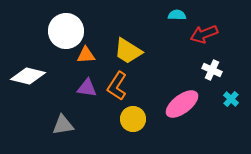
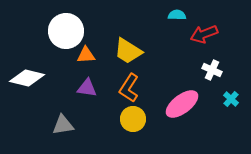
white diamond: moved 1 px left, 2 px down
orange L-shape: moved 12 px right, 2 px down
